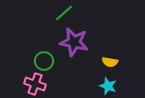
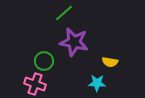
cyan star: moved 11 px left, 3 px up; rotated 18 degrees counterclockwise
